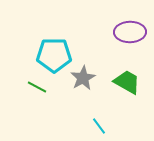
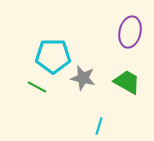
purple ellipse: rotated 76 degrees counterclockwise
cyan pentagon: moved 1 px left, 1 px down
gray star: rotated 30 degrees counterclockwise
cyan line: rotated 54 degrees clockwise
